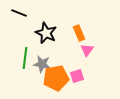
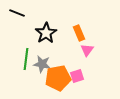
black line: moved 2 px left
black star: rotated 15 degrees clockwise
green line: moved 1 px right, 1 px down
orange pentagon: moved 2 px right
